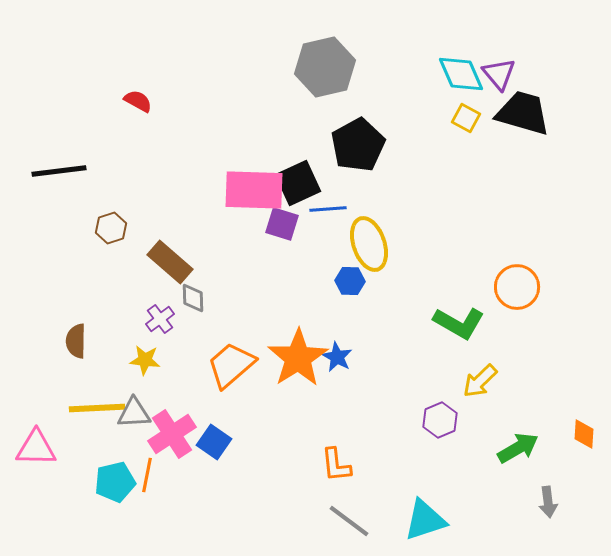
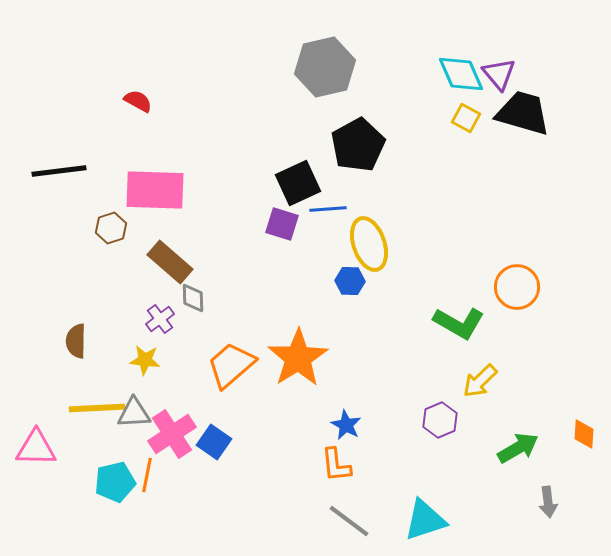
pink rectangle: moved 99 px left
blue star: moved 9 px right, 68 px down
